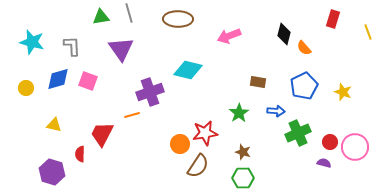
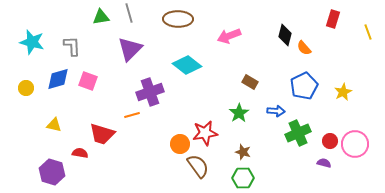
black diamond: moved 1 px right, 1 px down
purple triangle: moved 9 px right; rotated 20 degrees clockwise
cyan diamond: moved 1 px left, 5 px up; rotated 24 degrees clockwise
brown rectangle: moved 8 px left; rotated 21 degrees clockwise
yellow star: rotated 24 degrees clockwise
red trapezoid: rotated 100 degrees counterclockwise
red circle: moved 1 px up
pink circle: moved 3 px up
red semicircle: moved 1 px up; rotated 98 degrees clockwise
brown semicircle: rotated 70 degrees counterclockwise
